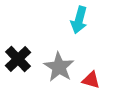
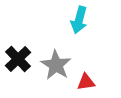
gray star: moved 3 px left, 2 px up
red triangle: moved 5 px left, 2 px down; rotated 24 degrees counterclockwise
